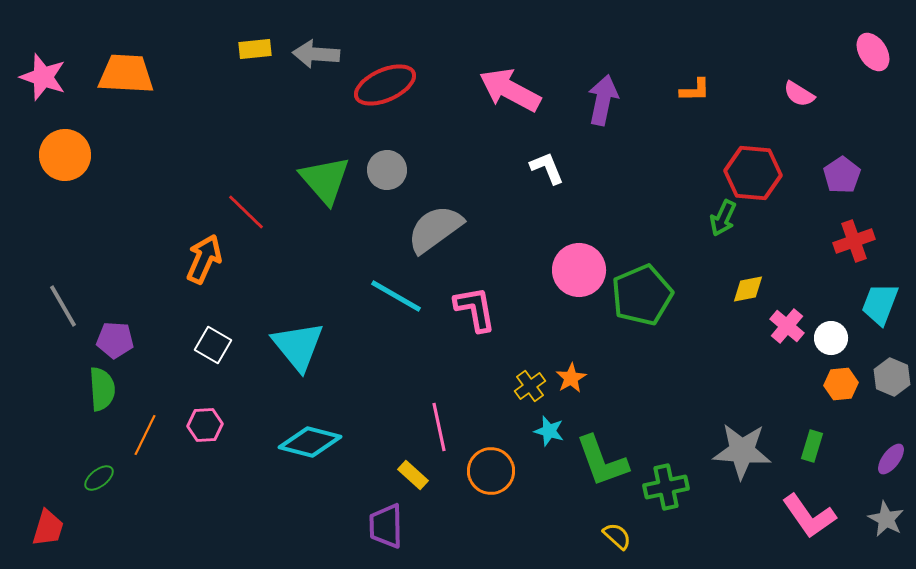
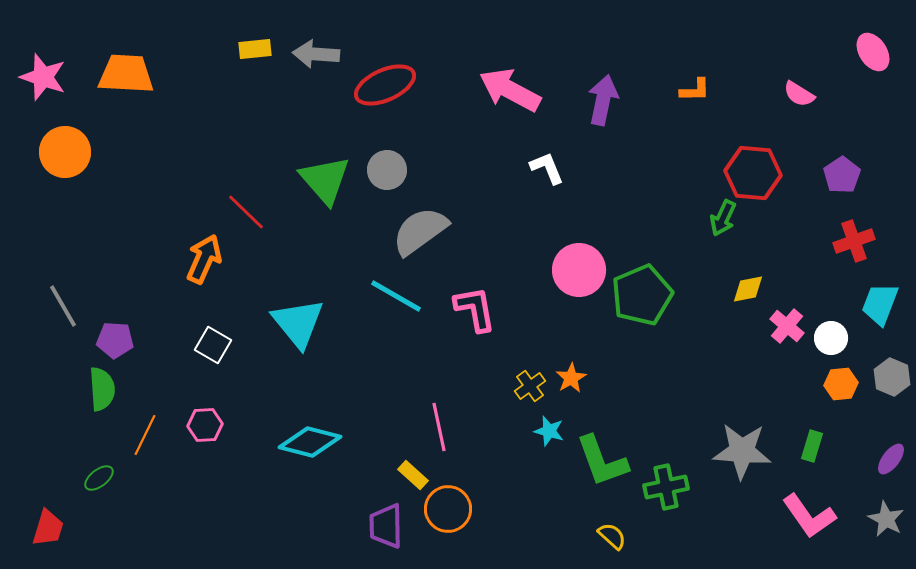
orange circle at (65, 155): moved 3 px up
gray semicircle at (435, 229): moved 15 px left, 2 px down
cyan triangle at (298, 346): moved 23 px up
orange circle at (491, 471): moved 43 px left, 38 px down
yellow semicircle at (617, 536): moved 5 px left
